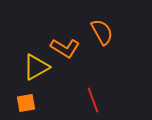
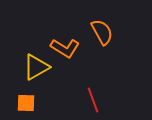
orange square: rotated 12 degrees clockwise
